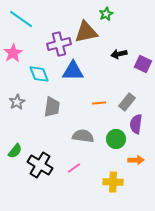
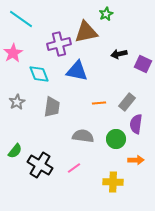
blue triangle: moved 4 px right; rotated 10 degrees clockwise
